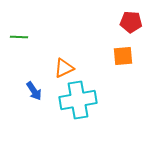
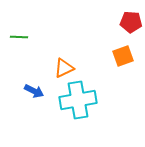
orange square: rotated 15 degrees counterclockwise
blue arrow: rotated 30 degrees counterclockwise
